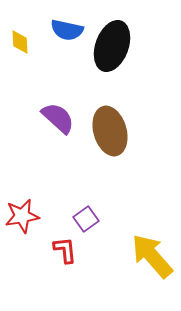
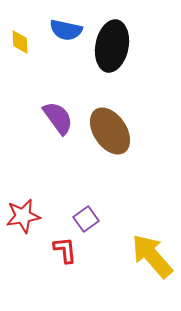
blue semicircle: moved 1 px left
black ellipse: rotated 9 degrees counterclockwise
purple semicircle: rotated 12 degrees clockwise
brown ellipse: rotated 18 degrees counterclockwise
red star: moved 1 px right
